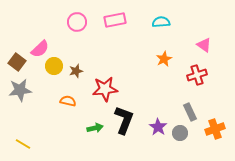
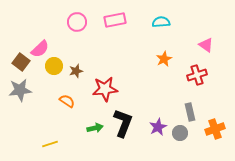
pink triangle: moved 2 px right
brown square: moved 4 px right
orange semicircle: moved 1 px left; rotated 21 degrees clockwise
gray rectangle: rotated 12 degrees clockwise
black L-shape: moved 1 px left, 3 px down
purple star: rotated 12 degrees clockwise
yellow line: moved 27 px right; rotated 49 degrees counterclockwise
